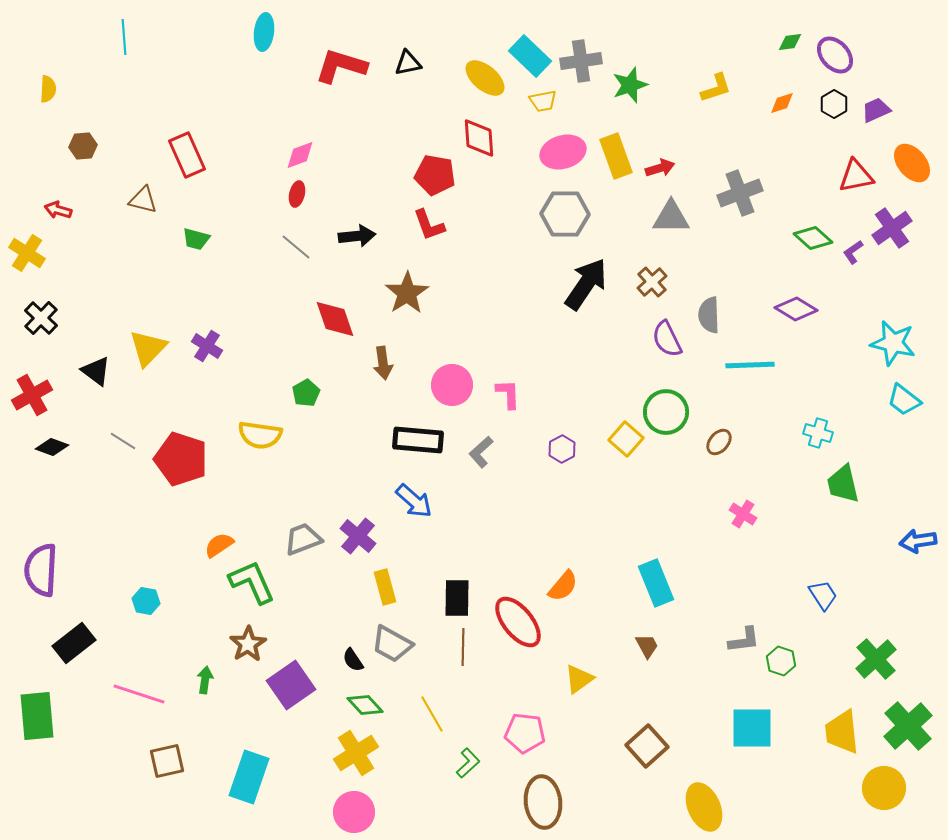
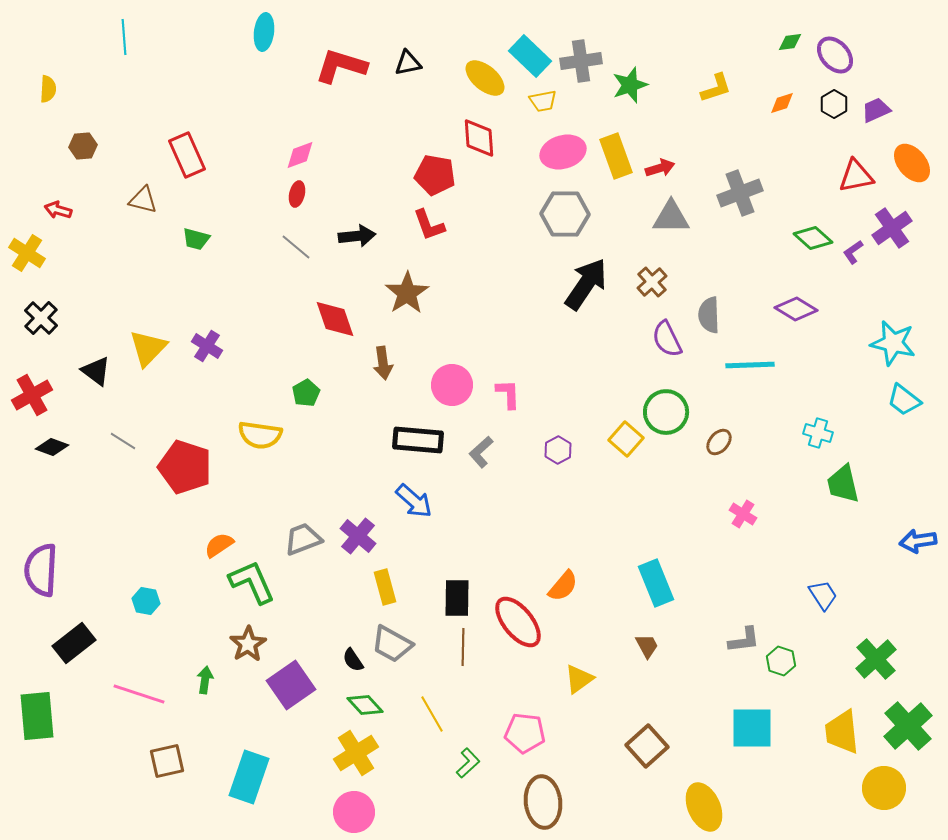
purple hexagon at (562, 449): moved 4 px left, 1 px down
red pentagon at (181, 459): moved 4 px right, 8 px down
